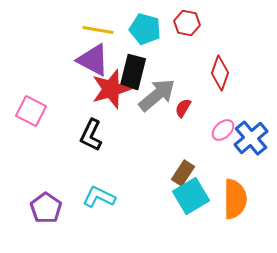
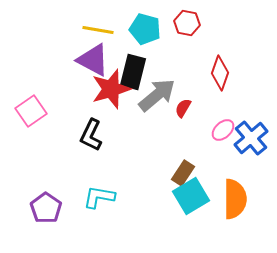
pink square: rotated 28 degrees clockwise
cyan L-shape: rotated 16 degrees counterclockwise
